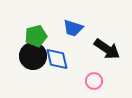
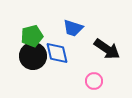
green pentagon: moved 4 px left
blue diamond: moved 6 px up
